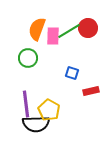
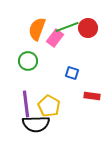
green line: moved 2 px left, 4 px up; rotated 10 degrees clockwise
pink rectangle: moved 2 px right, 2 px down; rotated 36 degrees clockwise
green circle: moved 3 px down
red rectangle: moved 1 px right, 5 px down; rotated 21 degrees clockwise
yellow pentagon: moved 4 px up
